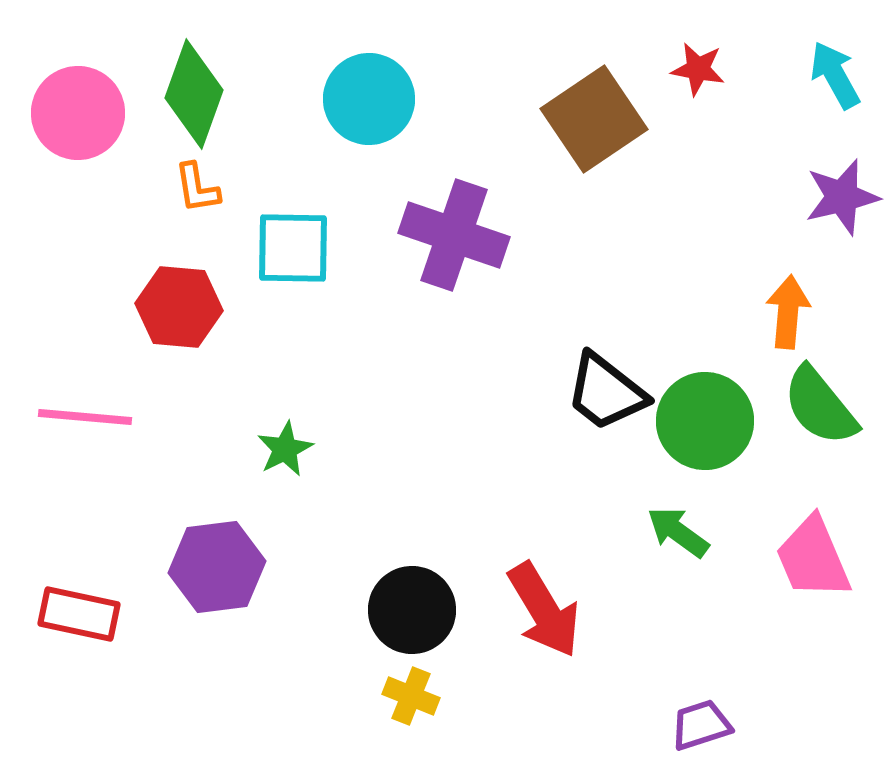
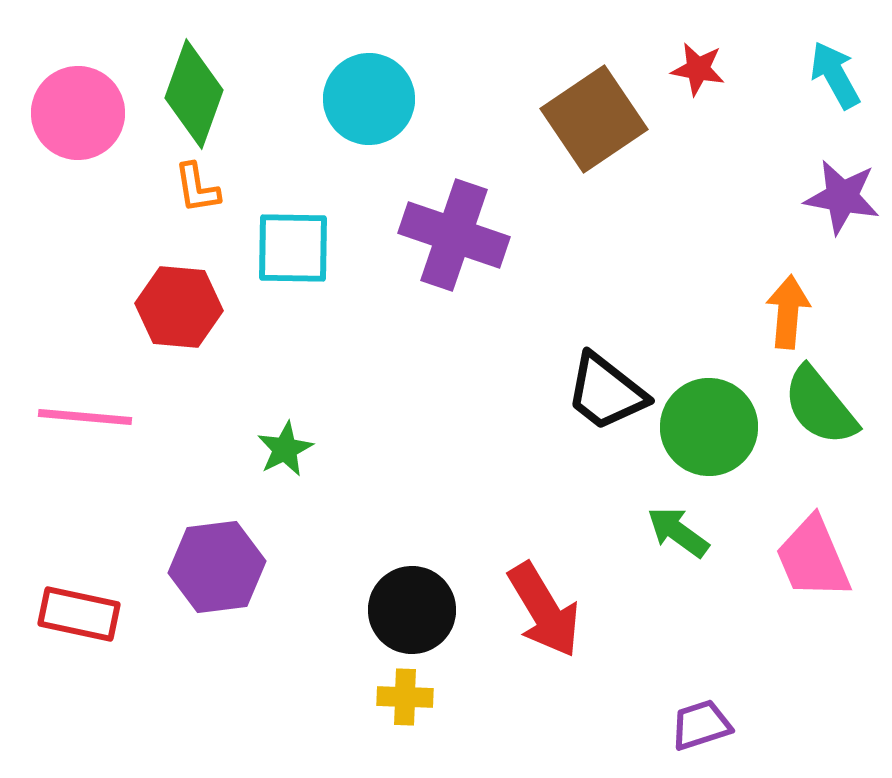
purple star: rotated 24 degrees clockwise
green circle: moved 4 px right, 6 px down
yellow cross: moved 6 px left, 1 px down; rotated 20 degrees counterclockwise
